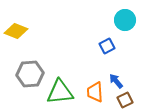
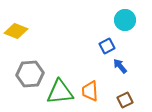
blue arrow: moved 4 px right, 15 px up
orange trapezoid: moved 5 px left, 1 px up
